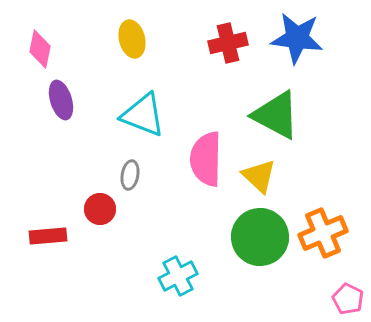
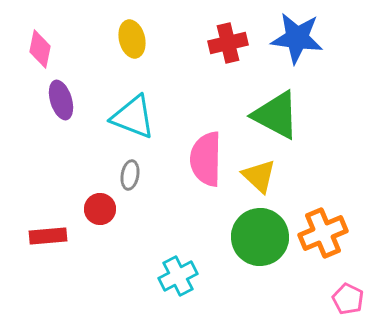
cyan triangle: moved 10 px left, 2 px down
